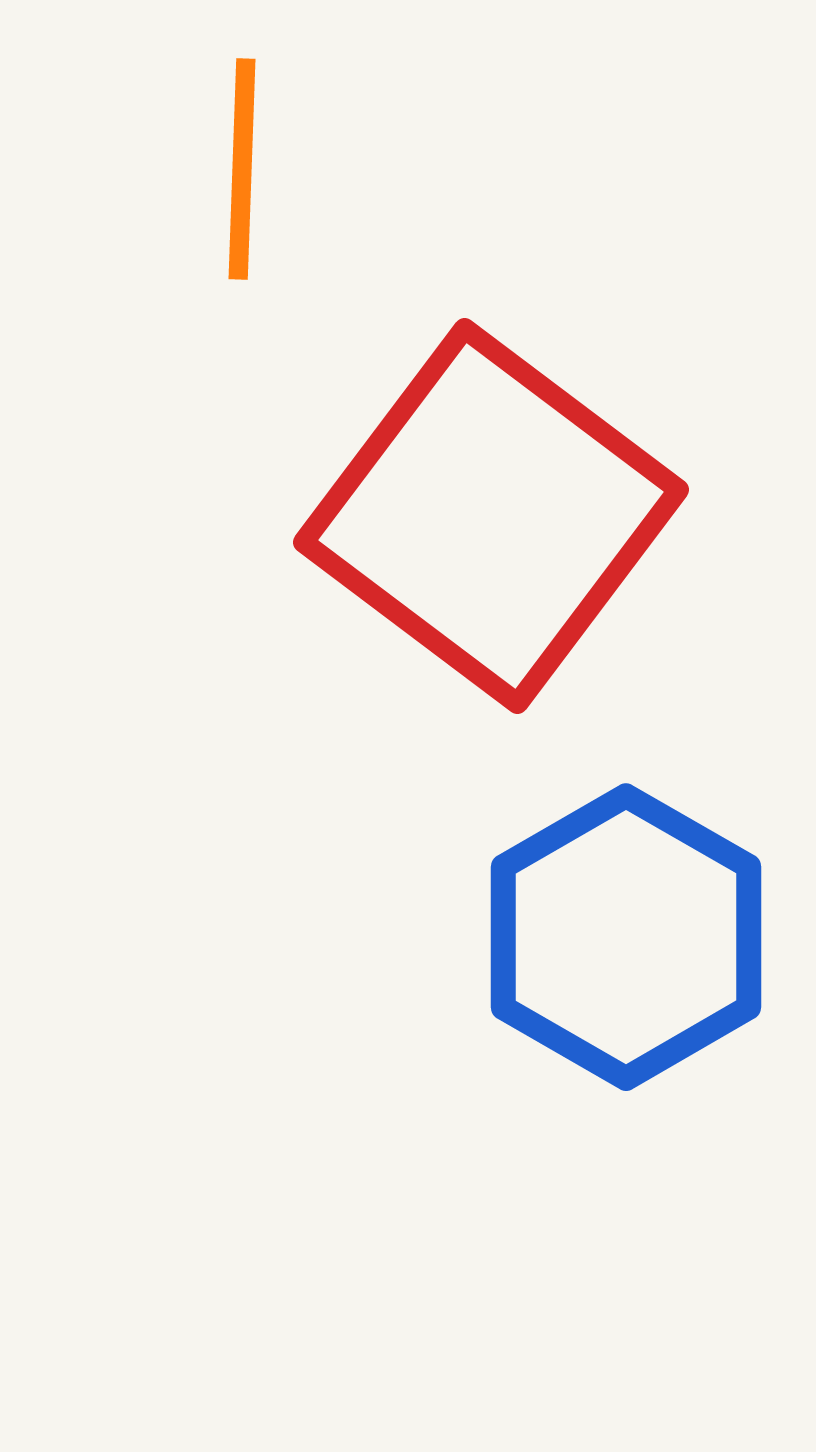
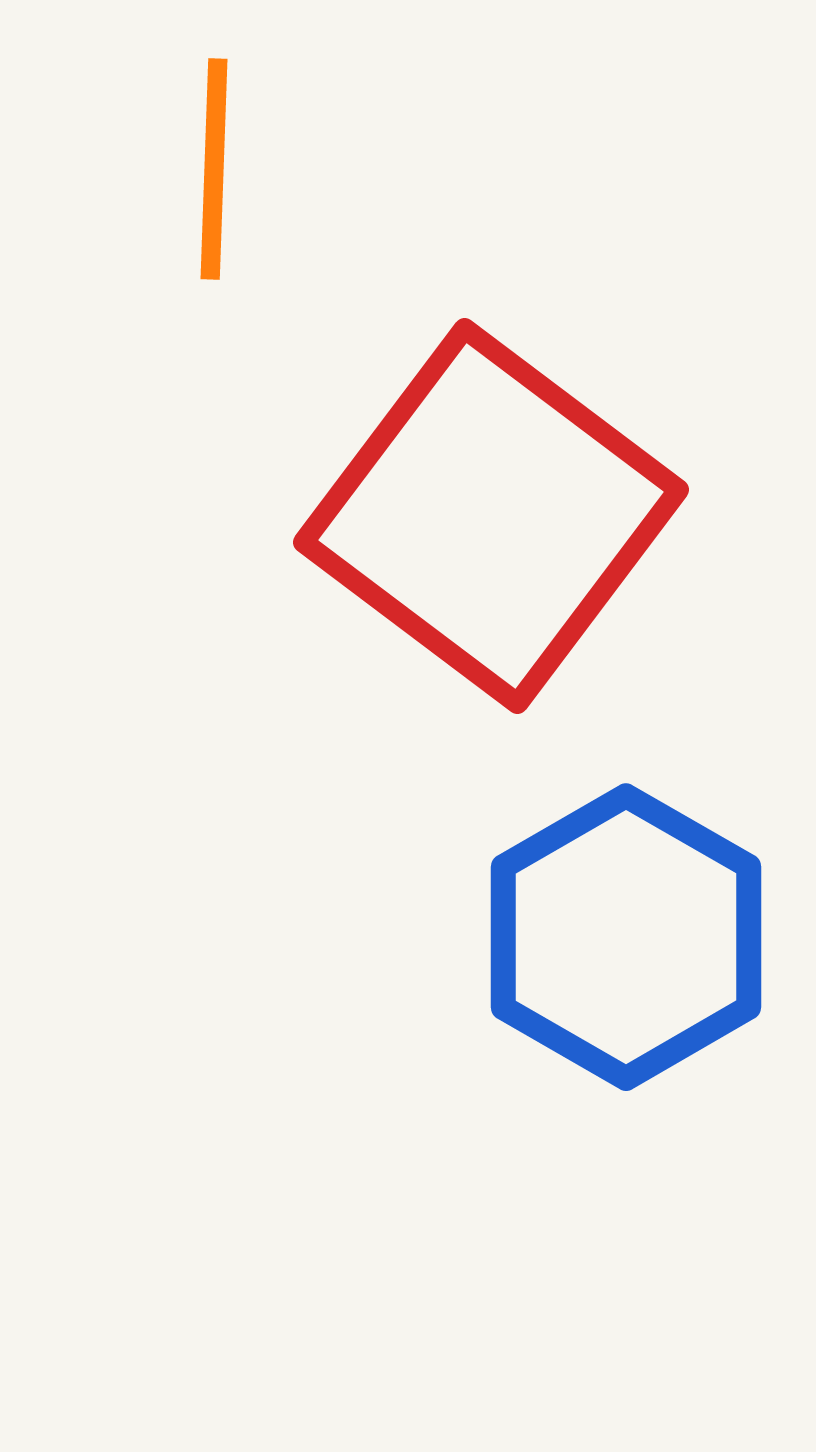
orange line: moved 28 px left
